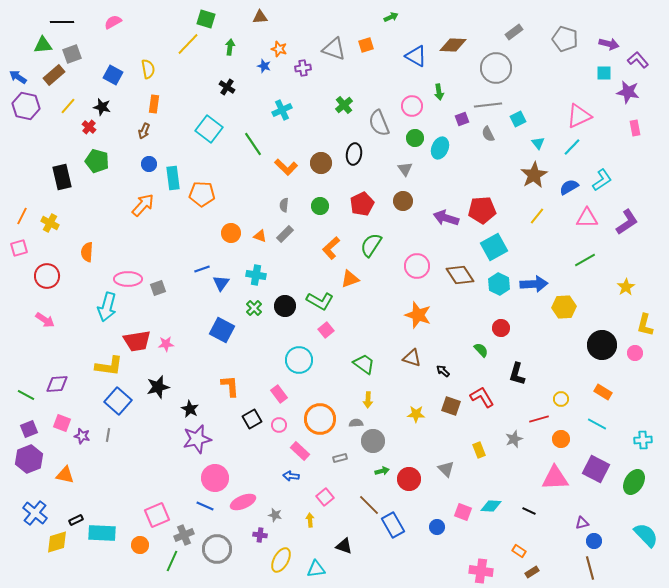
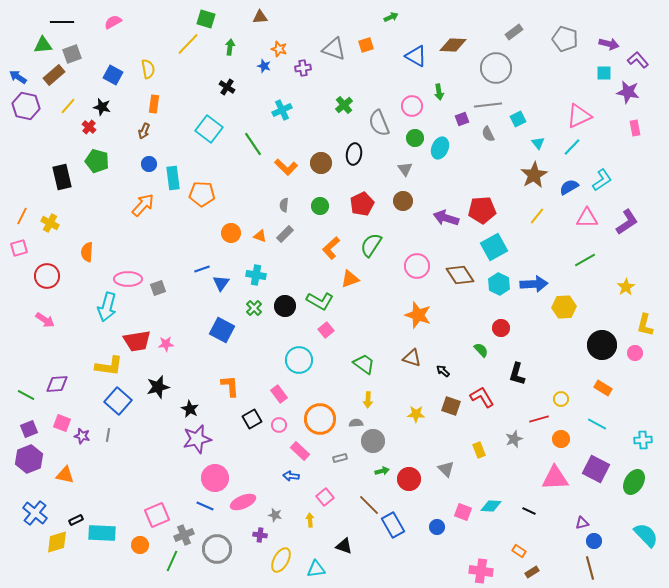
orange rectangle at (603, 392): moved 4 px up
